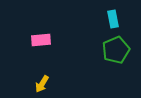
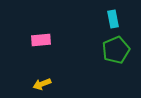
yellow arrow: rotated 36 degrees clockwise
